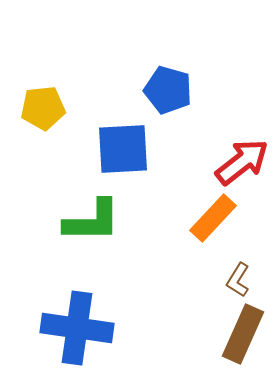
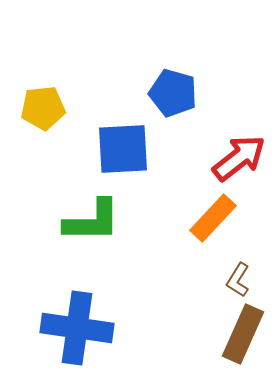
blue pentagon: moved 5 px right, 3 px down
red arrow: moved 3 px left, 4 px up
